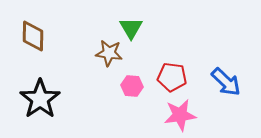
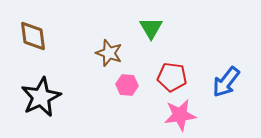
green triangle: moved 20 px right
brown diamond: rotated 8 degrees counterclockwise
brown star: rotated 12 degrees clockwise
blue arrow: rotated 84 degrees clockwise
pink hexagon: moved 5 px left, 1 px up
black star: moved 1 px right, 2 px up; rotated 9 degrees clockwise
